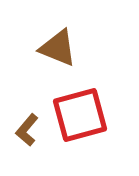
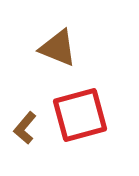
brown L-shape: moved 2 px left, 2 px up
